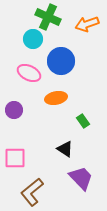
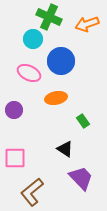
green cross: moved 1 px right
